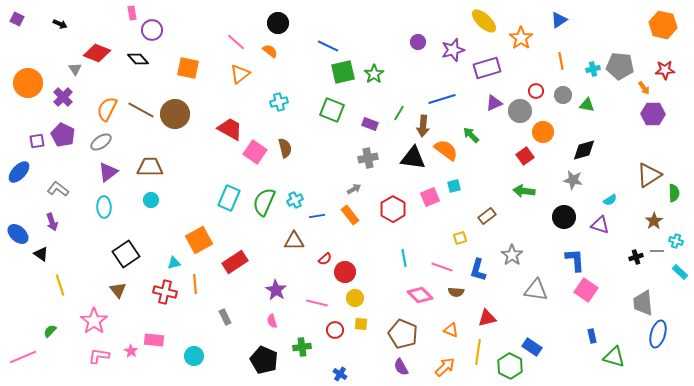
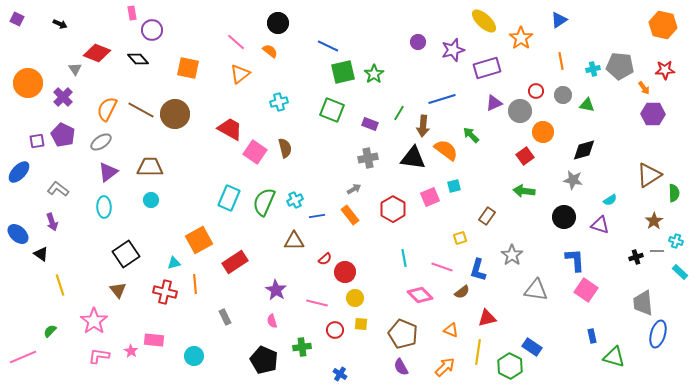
brown rectangle at (487, 216): rotated 18 degrees counterclockwise
brown semicircle at (456, 292): moved 6 px right; rotated 42 degrees counterclockwise
